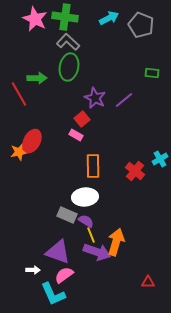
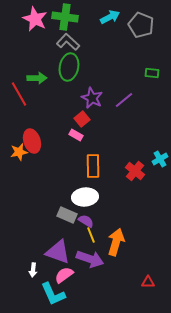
cyan arrow: moved 1 px right, 1 px up
purple star: moved 3 px left
red ellipse: rotated 45 degrees counterclockwise
purple arrow: moved 7 px left, 7 px down
white arrow: rotated 96 degrees clockwise
